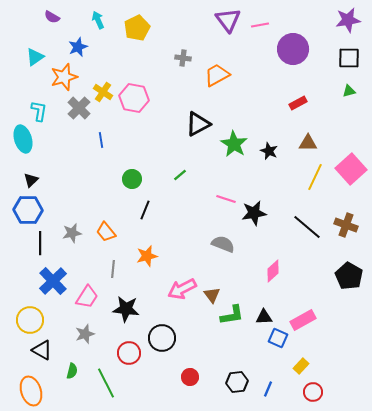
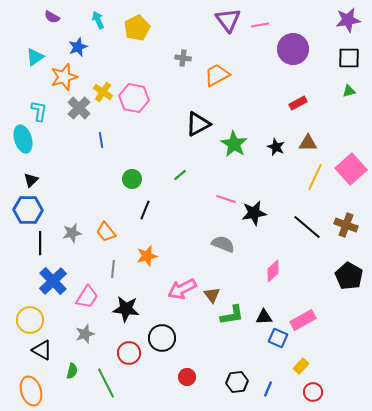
black star at (269, 151): moved 7 px right, 4 px up
red circle at (190, 377): moved 3 px left
